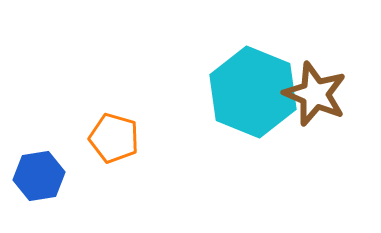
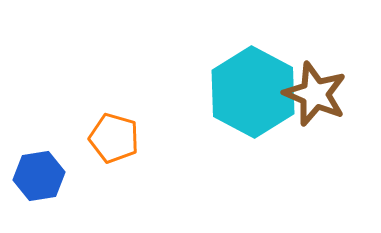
cyan hexagon: rotated 6 degrees clockwise
